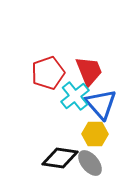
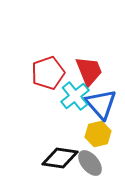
yellow hexagon: moved 3 px right; rotated 15 degrees counterclockwise
